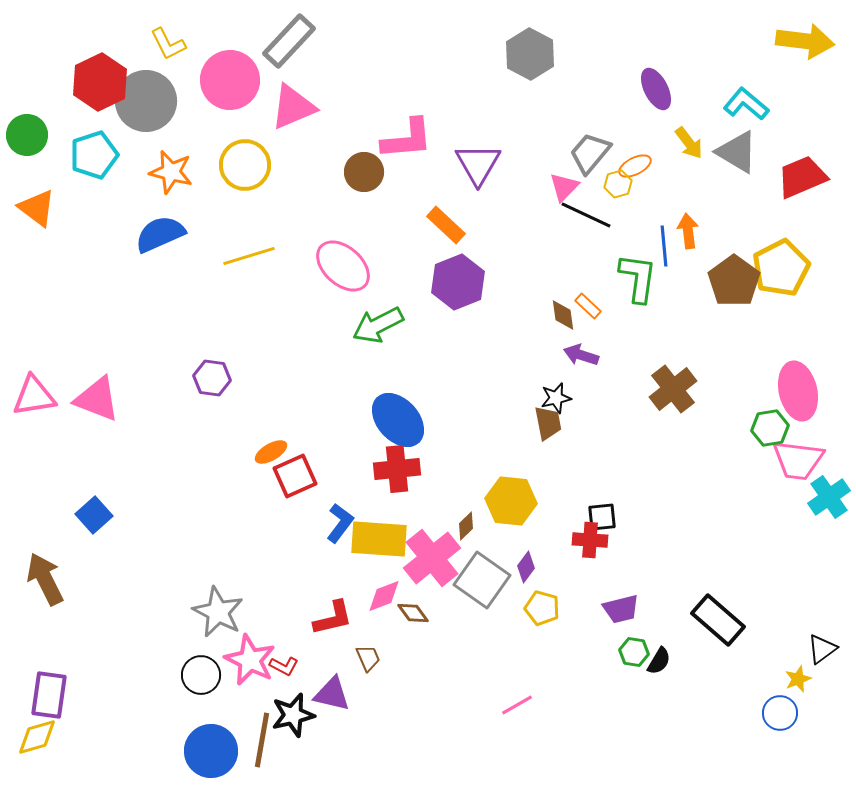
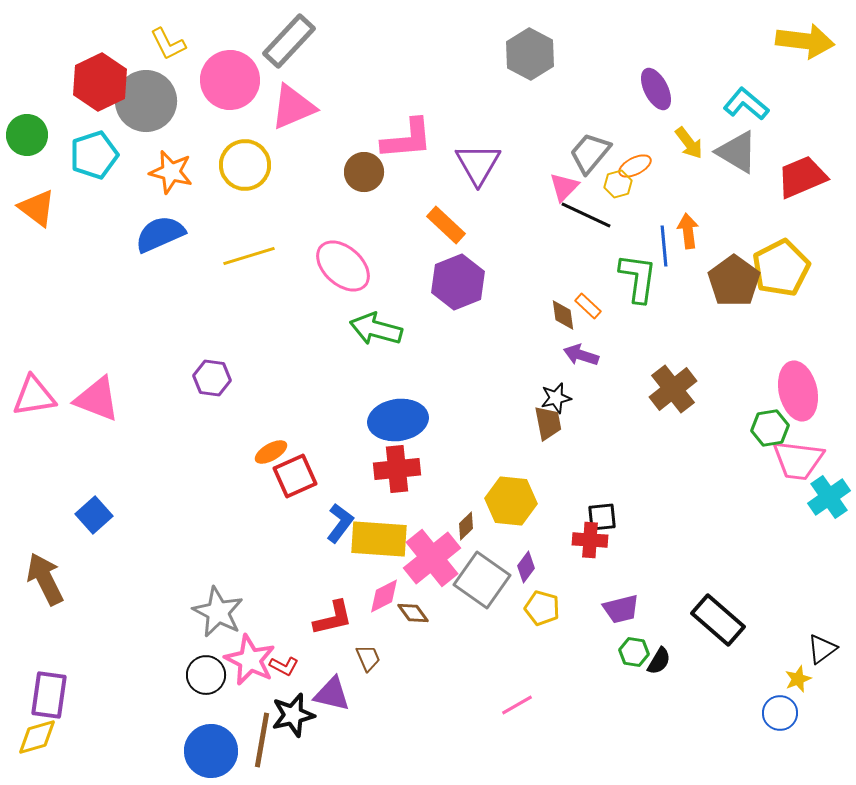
green arrow at (378, 325): moved 2 px left, 4 px down; rotated 42 degrees clockwise
blue ellipse at (398, 420): rotated 56 degrees counterclockwise
pink diamond at (384, 596): rotated 6 degrees counterclockwise
black circle at (201, 675): moved 5 px right
